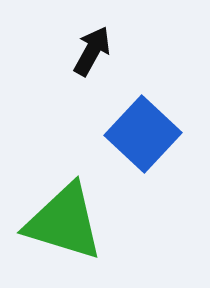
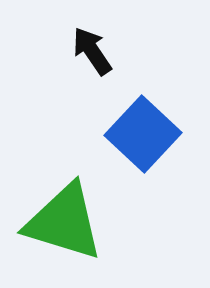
black arrow: rotated 63 degrees counterclockwise
